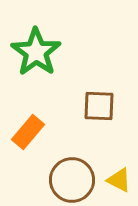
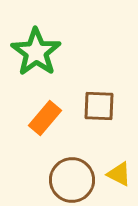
orange rectangle: moved 17 px right, 14 px up
yellow triangle: moved 6 px up
